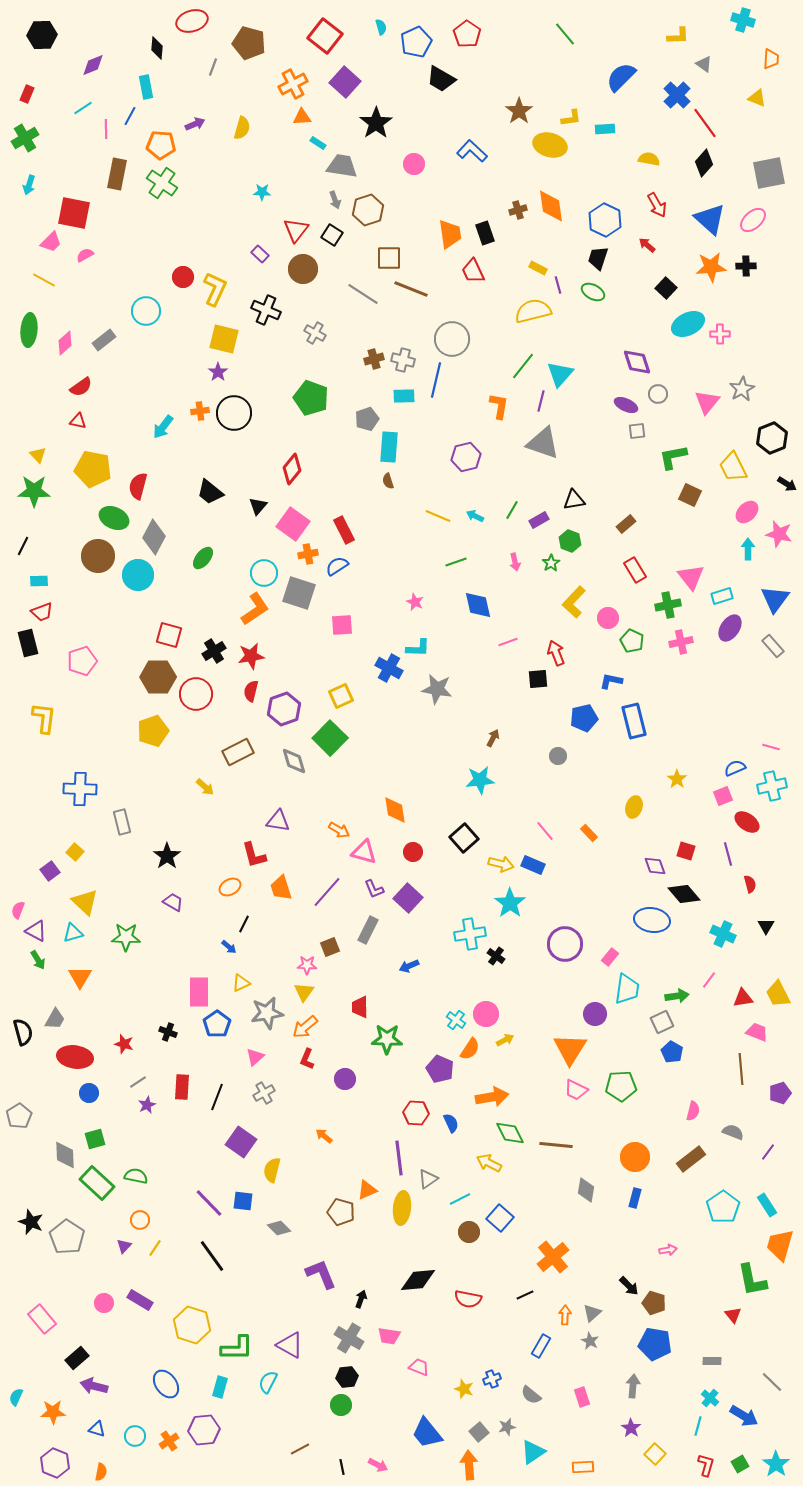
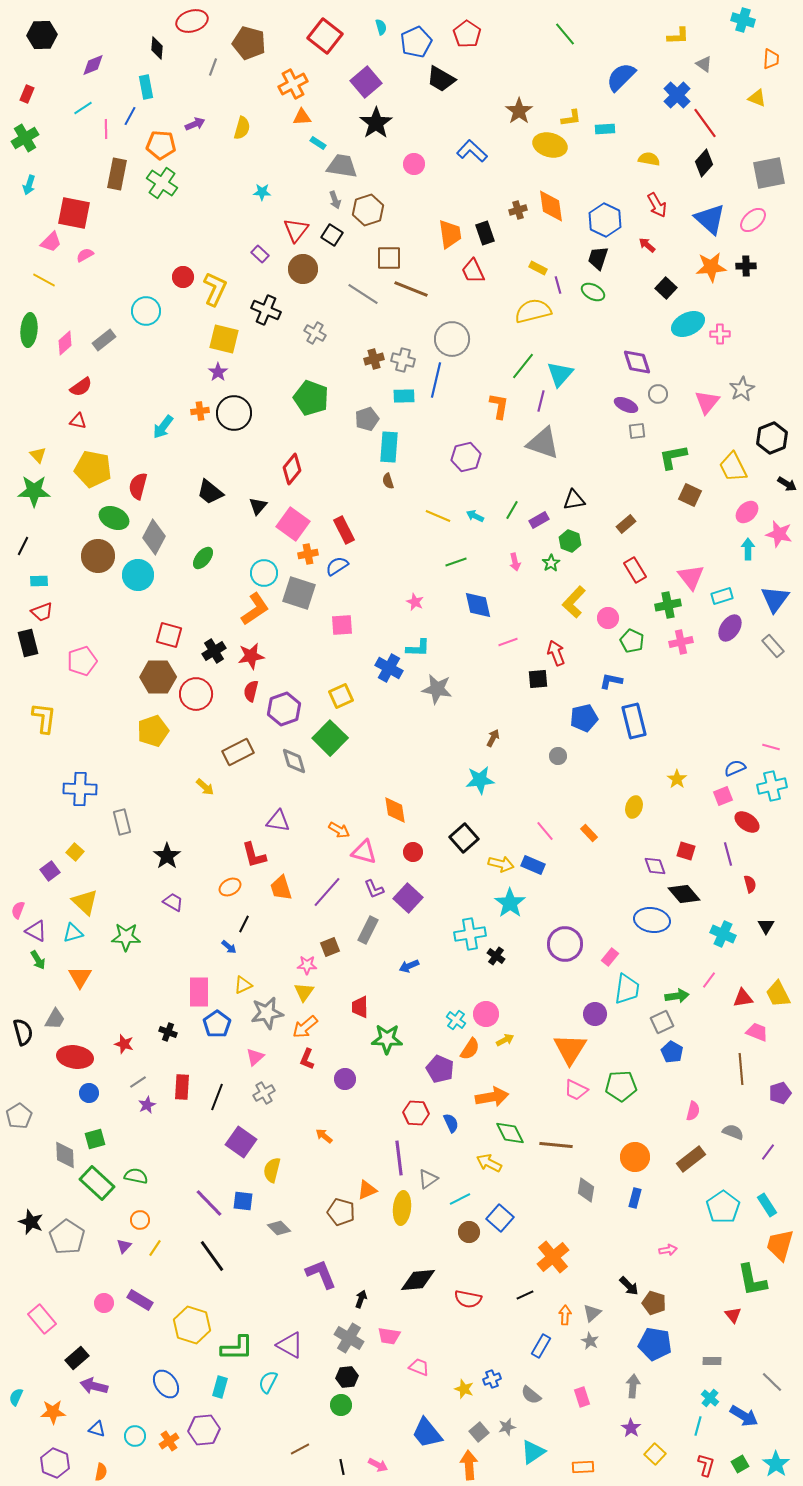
purple square at (345, 82): moved 21 px right; rotated 8 degrees clockwise
yellow triangle at (241, 983): moved 2 px right, 2 px down
